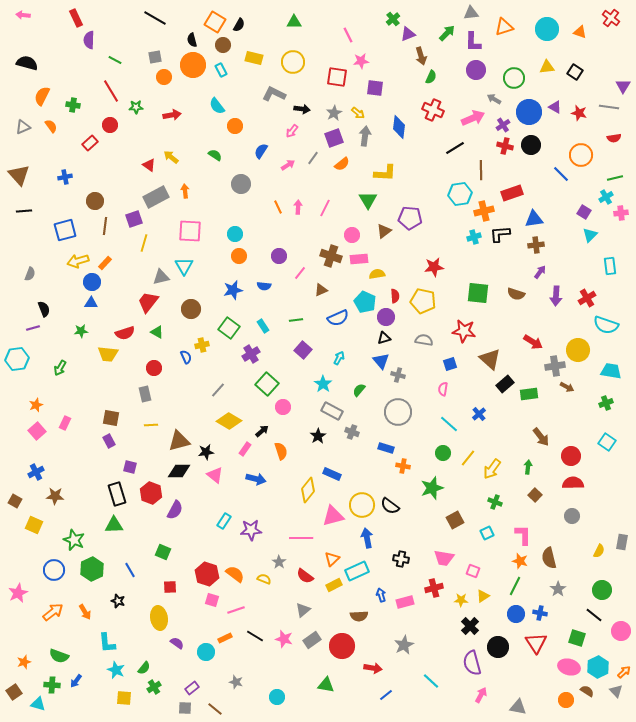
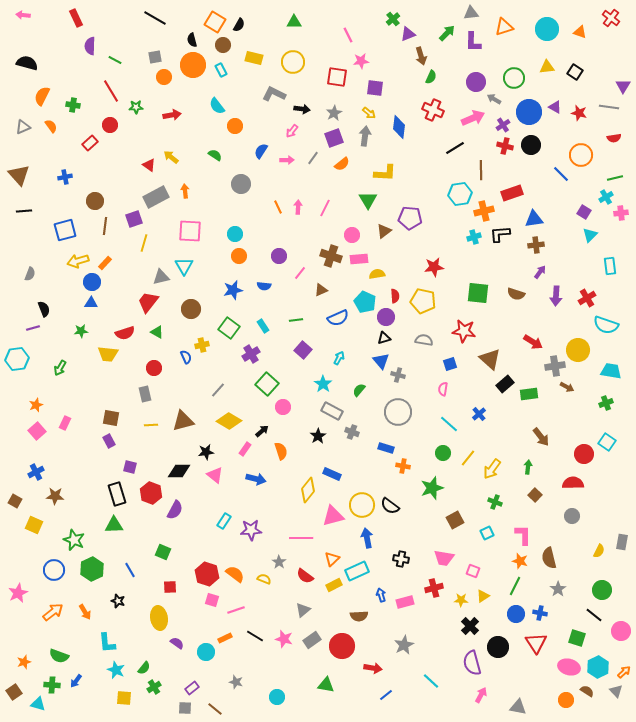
purple semicircle at (89, 40): moved 1 px right, 6 px down
purple circle at (476, 70): moved 12 px down
yellow arrow at (358, 113): moved 11 px right
pink arrow at (288, 165): moved 1 px left, 5 px up; rotated 32 degrees clockwise
brown triangle at (179, 441): moved 4 px right, 20 px up
red circle at (571, 456): moved 13 px right, 2 px up
